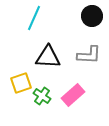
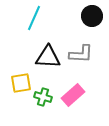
gray L-shape: moved 8 px left, 1 px up
yellow square: rotated 10 degrees clockwise
green cross: moved 1 px right, 1 px down; rotated 18 degrees counterclockwise
